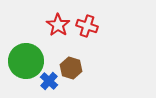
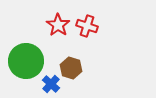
blue cross: moved 2 px right, 3 px down
